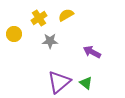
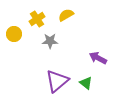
yellow cross: moved 2 px left, 1 px down
purple arrow: moved 6 px right, 6 px down
purple triangle: moved 2 px left, 1 px up
